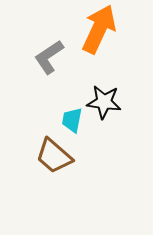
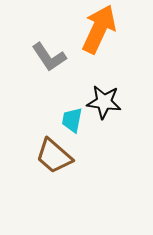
gray L-shape: rotated 90 degrees counterclockwise
